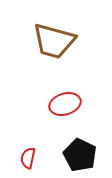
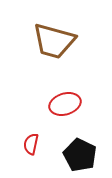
red semicircle: moved 3 px right, 14 px up
